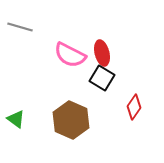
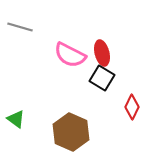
red diamond: moved 2 px left; rotated 10 degrees counterclockwise
brown hexagon: moved 12 px down
